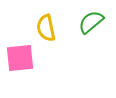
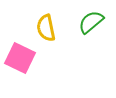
pink square: rotated 32 degrees clockwise
